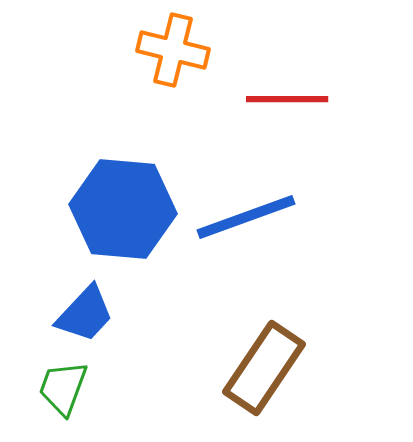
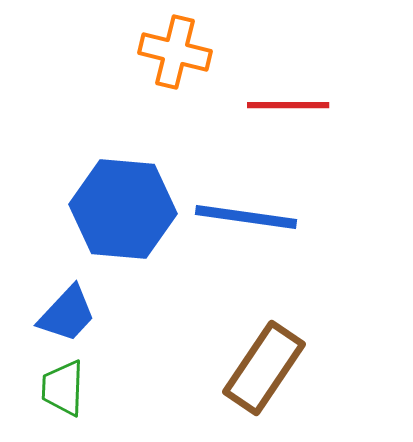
orange cross: moved 2 px right, 2 px down
red line: moved 1 px right, 6 px down
blue line: rotated 28 degrees clockwise
blue trapezoid: moved 18 px left
green trapezoid: rotated 18 degrees counterclockwise
